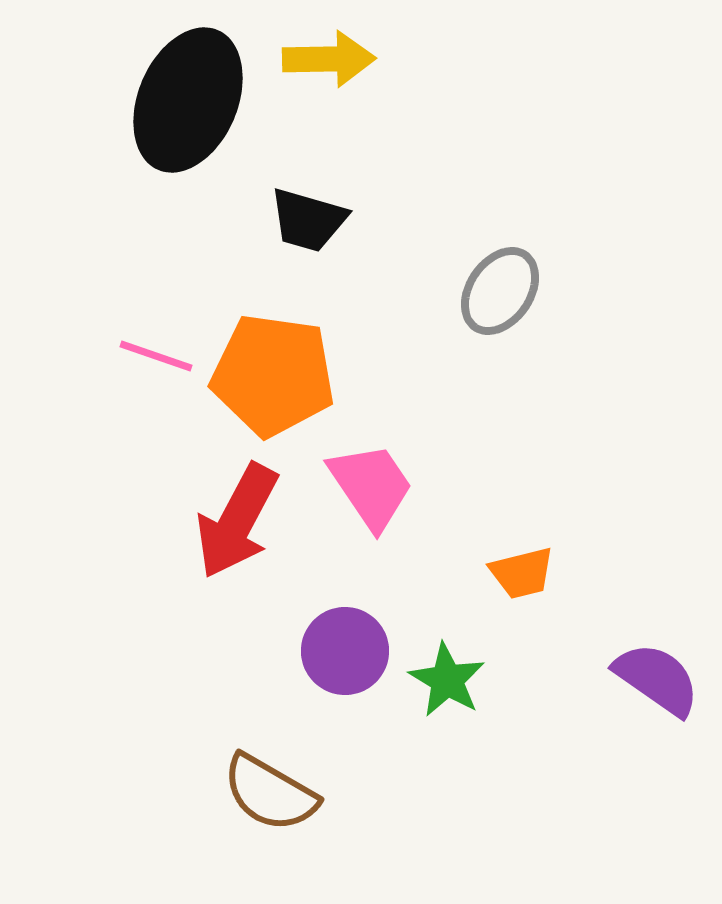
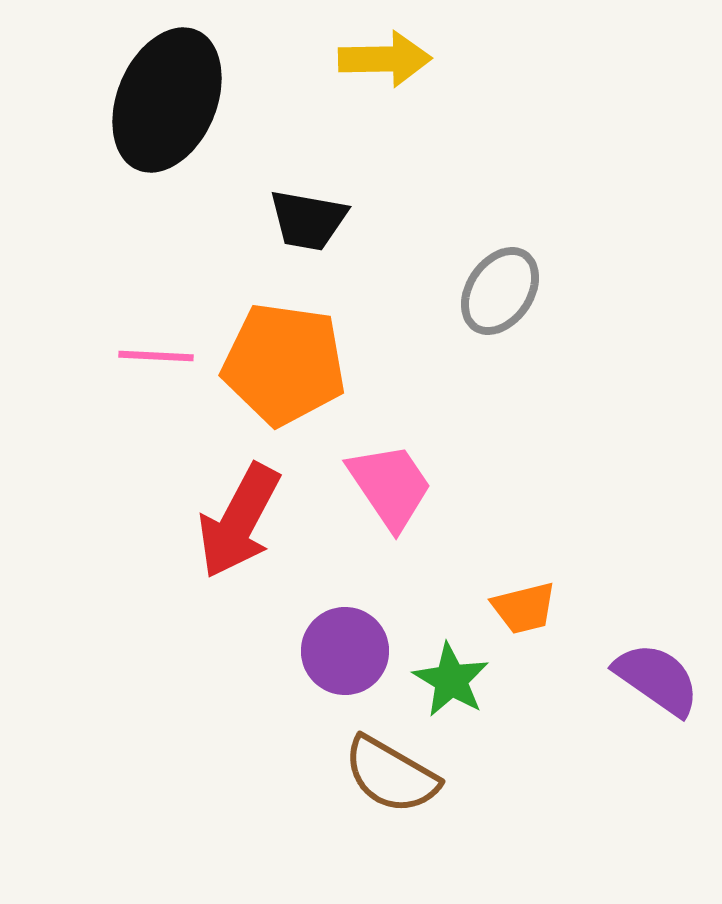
yellow arrow: moved 56 px right
black ellipse: moved 21 px left
black trapezoid: rotated 6 degrees counterclockwise
pink line: rotated 16 degrees counterclockwise
orange pentagon: moved 11 px right, 11 px up
pink trapezoid: moved 19 px right
red arrow: moved 2 px right
orange trapezoid: moved 2 px right, 35 px down
green star: moved 4 px right
brown semicircle: moved 121 px right, 18 px up
